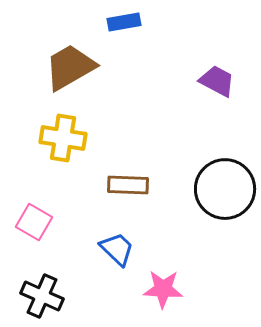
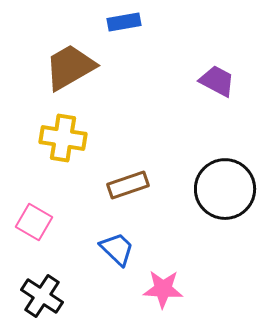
brown rectangle: rotated 21 degrees counterclockwise
black cross: rotated 9 degrees clockwise
